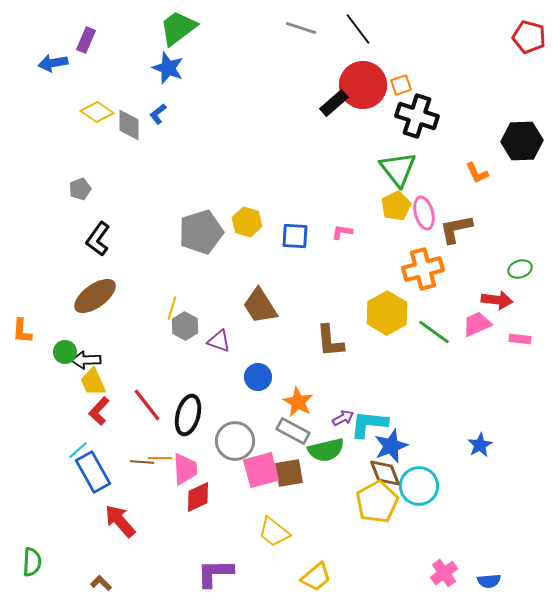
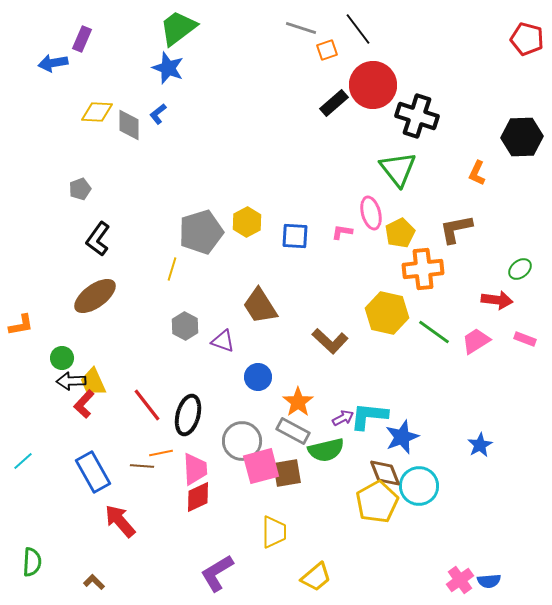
red pentagon at (529, 37): moved 2 px left, 2 px down
purple rectangle at (86, 40): moved 4 px left, 1 px up
red circle at (363, 85): moved 10 px right
orange square at (401, 85): moved 74 px left, 35 px up
yellow diamond at (97, 112): rotated 32 degrees counterclockwise
black hexagon at (522, 141): moved 4 px up
orange L-shape at (477, 173): rotated 50 degrees clockwise
yellow pentagon at (396, 206): moved 4 px right, 27 px down
pink ellipse at (424, 213): moved 53 px left
yellow hexagon at (247, 222): rotated 16 degrees clockwise
orange cross at (423, 269): rotated 9 degrees clockwise
green ellipse at (520, 269): rotated 20 degrees counterclockwise
yellow line at (172, 308): moved 39 px up
yellow hexagon at (387, 313): rotated 18 degrees counterclockwise
pink trapezoid at (477, 324): moved 1 px left, 17 px down; rotated 8 degrees counterclockwise
orange L-shape at (22, 331): moved 1 px left, 6 px up; rotated 104 degrees counterclockwise
pink rectangle at (520, 339): moved 5 px right; rotated 15 degrees clockwise
purple triangle at (219, 341): moved 4 px right
brown L-shape at (330, 341): rotated 42 degrees counterclockwise
green circle at (65, 352): moved 3 px left, 6 px down
black arrow at (86, 360): moved 15 px left, 21 px down
orange star at (298, 402): rotated 8 degrees clockwise
red L-shape at (99, 411): moved 15 px left, 7 px up
cyan L-shape at (369, 424): moved 8 px up
gray circle at (235, 441): moved 7 px right
blue star at (391, 446): moved 11 px right, 9 px up
cyan line at (78, 450): moved 55 px left, 11 px down
orange line at (160, 458): moved 1 px right, 5 px up; rotated 10 degrees counterclockwise
brown line at (142, 462): moved 4 px down
pink trapezoid at (185, 469): moved 10 px right
pink square at (261, 470): moved 4 px up
brown square at (289, 473): moved 2 px left
yellow trapezoid at (274, 532): rotated 128 degrees counterclockwise
purple L-shape at (215, 573): moved 2 px right; rotated 30 degrees counterclockwise
pink cross at (444, 573): moved 16 px right, 7 px down
brown L-shape at (101, 583): moved 7 px left, 1 px up
